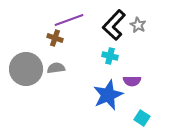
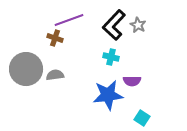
cyan cross: moved 1 px right, 1 px down
gray semicircle: moved 1 px left, 7 px down
blue star: rotated 16 degrees clockwise
